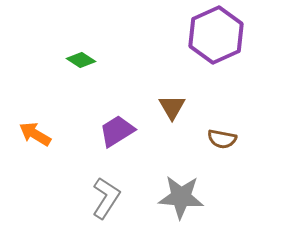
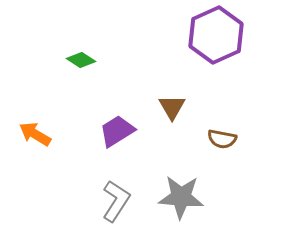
gray L-shape: moved 10 px right, 3 px down
